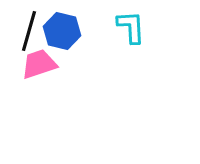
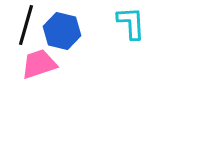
cyan L-shape: moved 4 px up
black line: moved 3 px left, 6 px up
